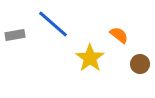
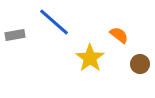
blue line: moved 1 px right, 2 px up
